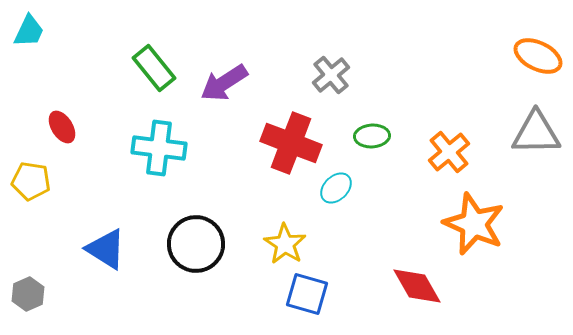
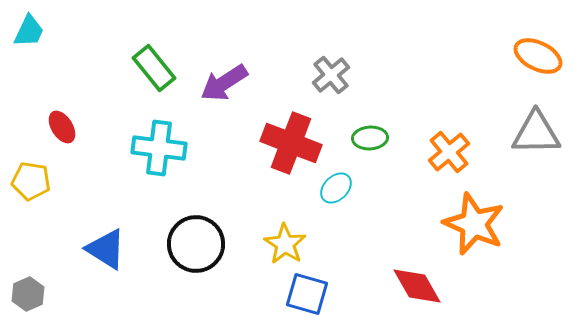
green ellipse: moved 2 px left, 2 px down
